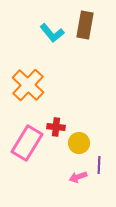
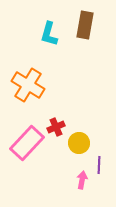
cyan L-shape: moved 3 px left, 1 px down; rotated 55 degrees clockwise
orange cross: rotated 12 degrees counterclockwise
red cross: rotated 30 degrees counterclockwise
pink rectangle: rotated 12 degrees clockwise
pink arrow: moved 4 px right, 3 px down; rotated 120 degrees clockwise
